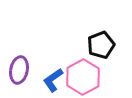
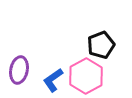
pink hexagon: moved 3 px right, 1 px up
